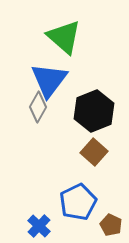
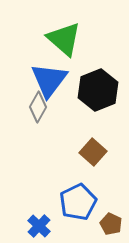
green triangle: moved 2 px down
black hexagon: moved 4 px right, 21 px up
brown square: moved 1 px left
brown pentagon: moved 1 px up
